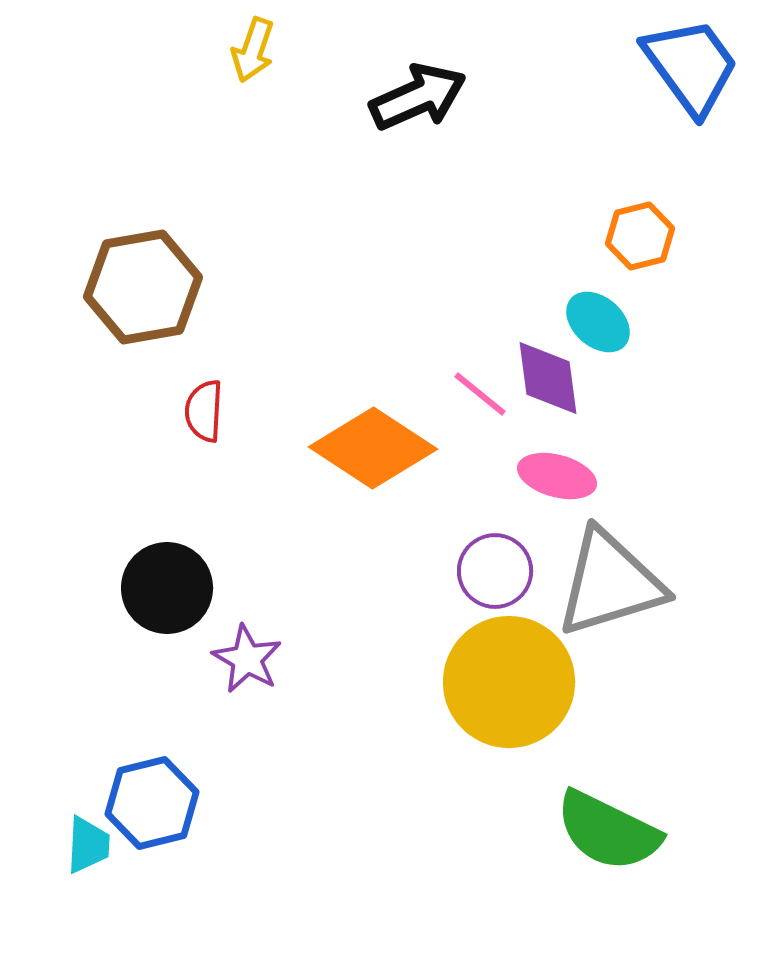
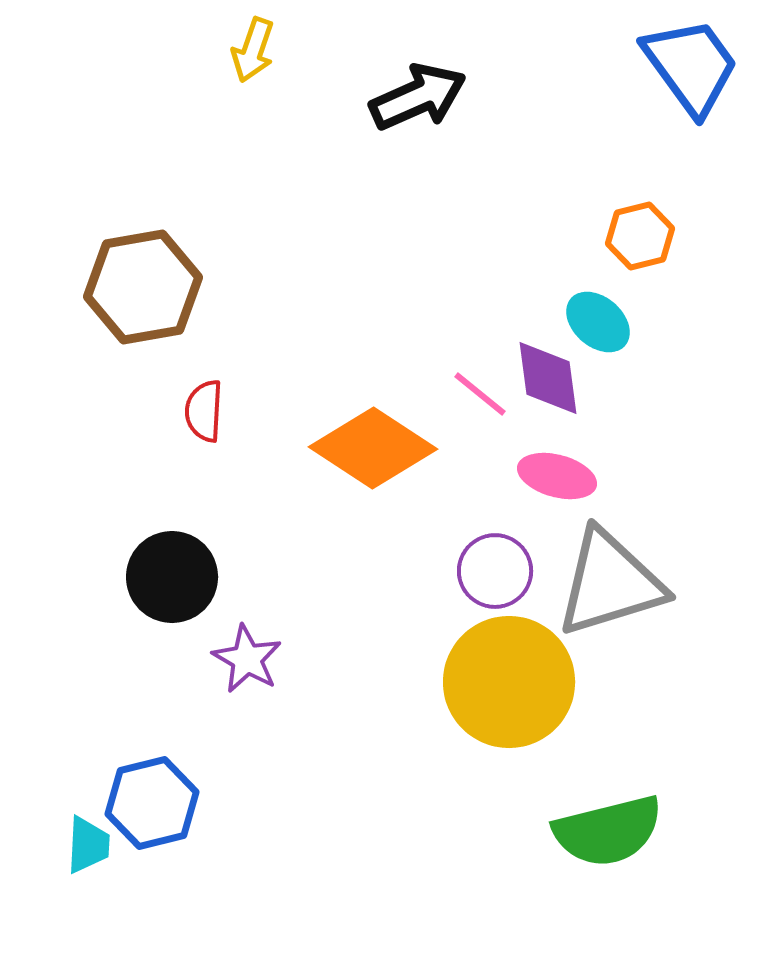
black circle: moved 5 px right, 11 px up
green semicircle: rotated 40 degrees counterclockwise
